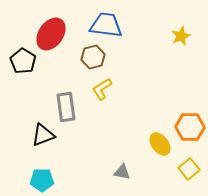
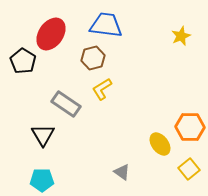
brown hexagon: moved 1 px down
gray rectangle: moved 3 px up; rotated 48 degrees counterclockwise
black triangle: rotated 40 degrees counterclockwise
gray triangle: rotated 24 degrees clockwise
